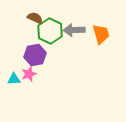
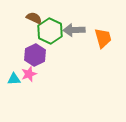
brown semicircle: moved 1 px left
orange trapezoid: moved 2 px right, 4 px down
purple hexagon: rotated 15 degrees counterclockwise
